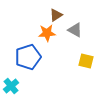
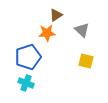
gray triangle: moved 7 px right; rotated 14 degrees clockwise
cyan cross: moved 15 px right, 3 px up; rotated 28 degrees counterclockwise
